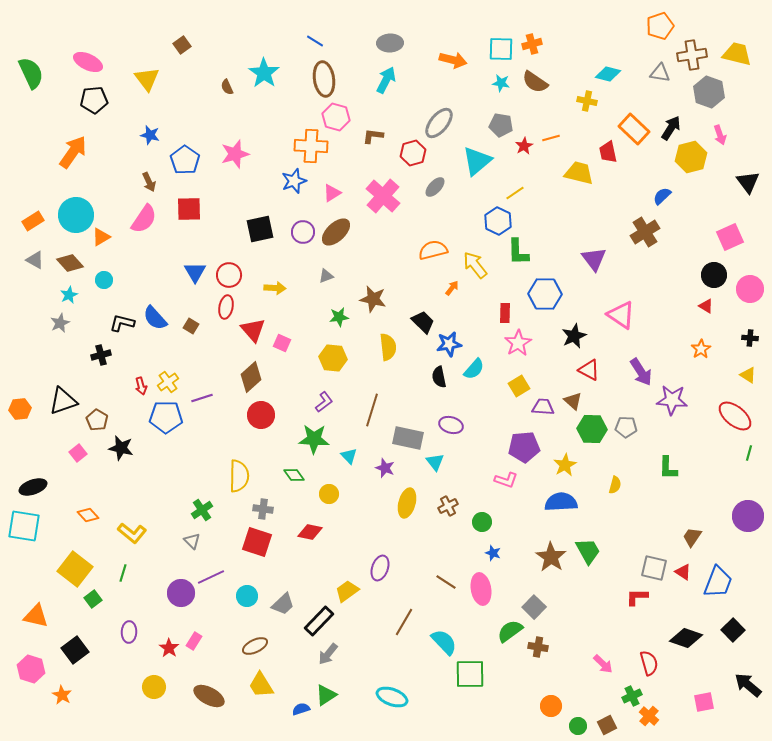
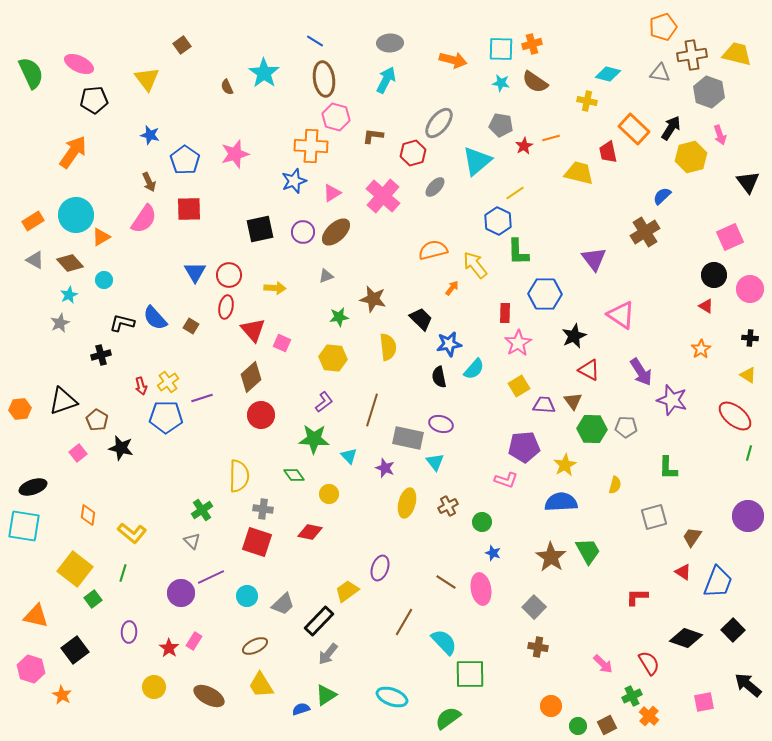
orange pentagon at (660, 26): moved 3 px right, 1 px down
pink ellipse at (88, 62): moved 9 px left, 2 px down
black trapezoid at (423, 322): moved 2 px left, 3 px up
purple star at (672, 400): rotated 12 degrees clockwise
brown triangle at (573, 401): rotated 12 degrees clockwise
purple trapezoid at (543, 407): moved 1 px right, 2 px up
purple ellipse at (451, 425): moved 10 px left, 1 px up
orange diamond at (88, 515): rotated 50 degrees clockwise
gray square at (654, 568): moved 51 px up; rotated 28 degrees counterclockwise
green semicircle at (510, 631): moved 62 px left, 87 px down
red semicircle at (649, 663): rotated 15 degrees counterclockwise
